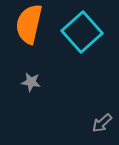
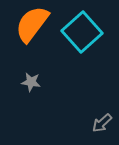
orange semicircle: moved 3 px right; rotated 24 degrees clockwise
